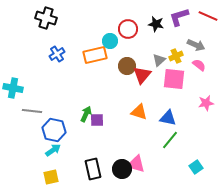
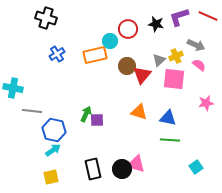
green line: rotated 54 degrees clockwise
